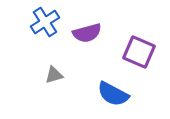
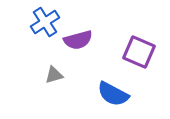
purple semicircle: moved 9 px left, 7 px down
